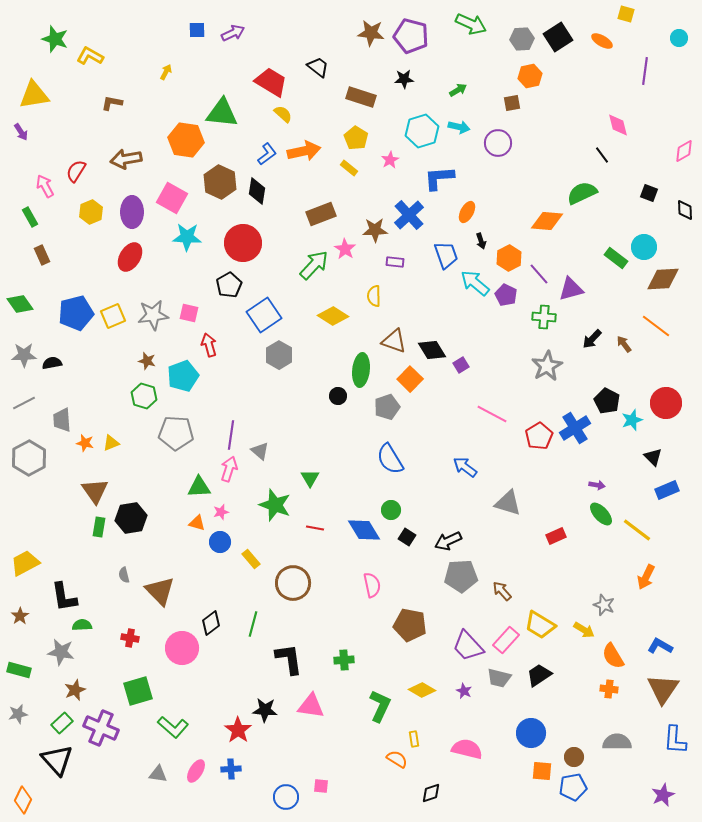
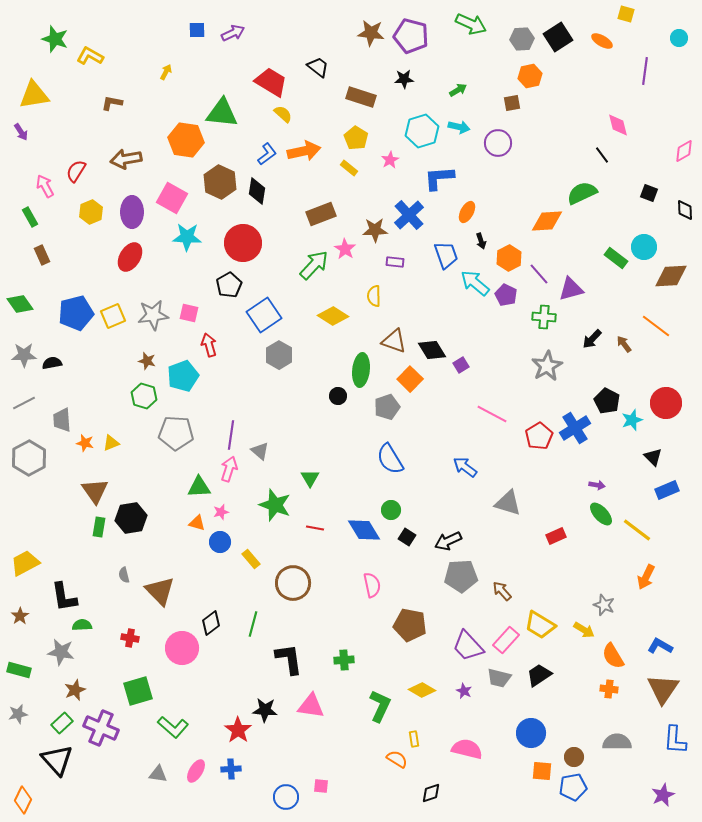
orange diamond at (547, 221): rotated 8 degrees counterclockwise
brown diamond at (663, 279): moved 8 px right, 3 px up
